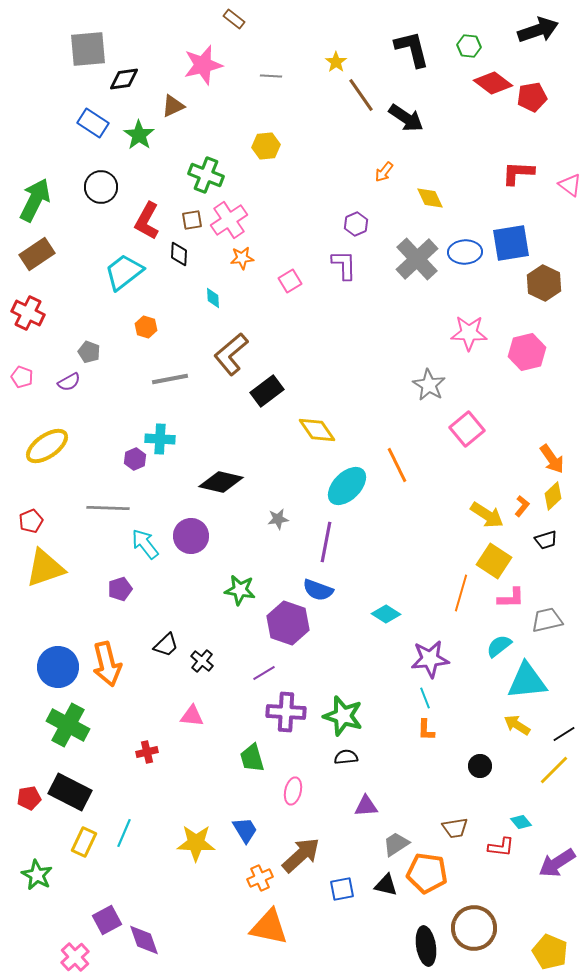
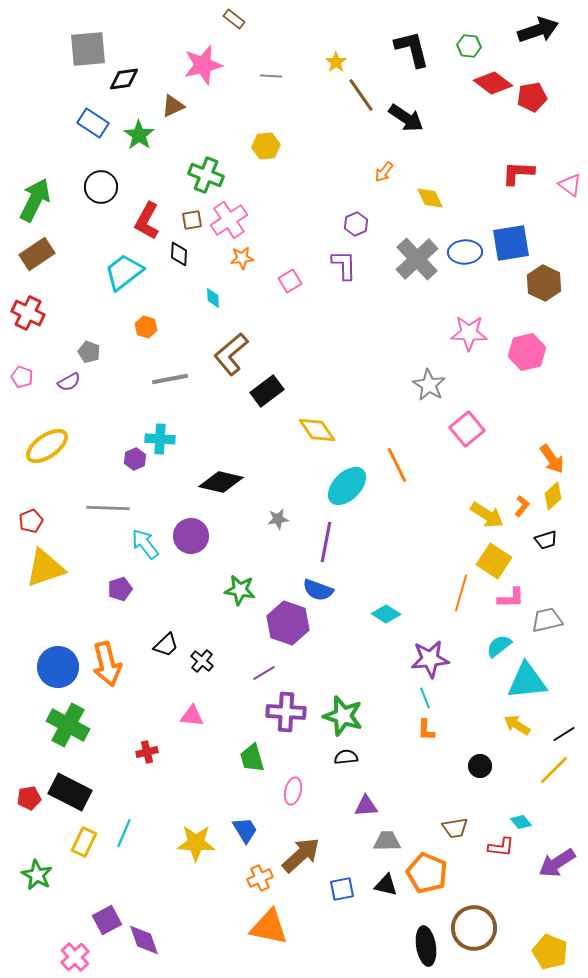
gray trapezoid at (396, 844): moved 9 px left, 3 px up; rotated 32 degrees clockwise
orange pentagon at (427, 873): rotated 15 degrees clockwise
